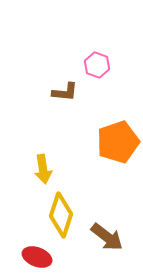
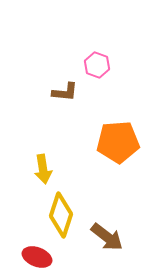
orange pentagon: rotated 15 degrees clockwise
